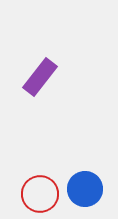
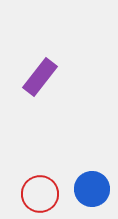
blue circle: moved 7 px right
